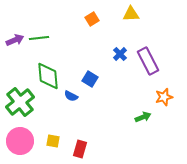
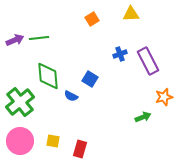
blue cross: rotated 24 degrees clockwise
